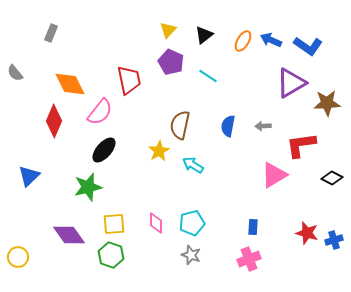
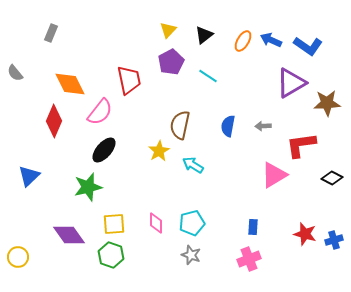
purple pentagon: rotated 20 degrees clockwise
red star: moved 2 px left, 1 px down
